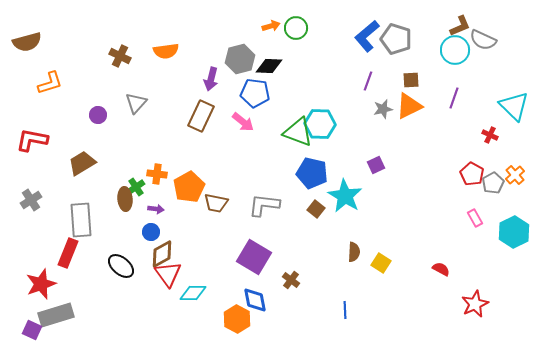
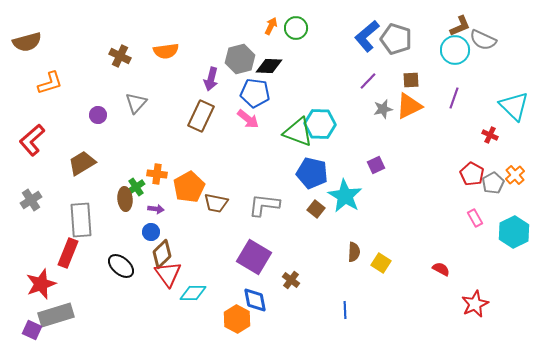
orange arrow at (271, 26): rotated 48 degrees counterclockwise
purple line at (368, 81): rotated 24 degrees clockwise
pink arrow at (243, 122): moved 5 px right, 3 px up
red L-shape at (32, 140): rotated 52 degrees counterclockwise
brown diamond at (162, 254): rotated 16 degrees counterclockwise
